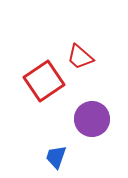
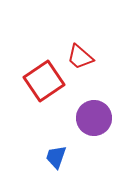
purple circle: moved 2 px right, 1 px up
